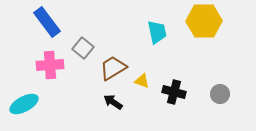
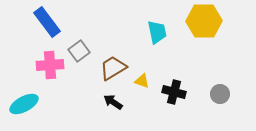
gray square: moved 4 px left, 3 px down; rotated 15 degrees clockwise
